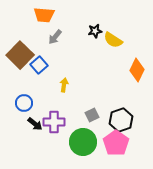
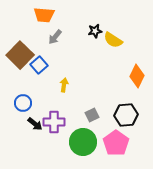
orange diamond: moved 6 px down
blue circle: moved 1 px left
black hexagon: moved 5 px right, 5 px up; rotated 15 degrees clockwise
